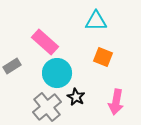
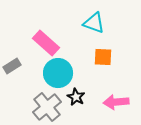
cyan triangle: moved 2 px left, 2 px down; rotated 20 degrees clockwise
pink rectangle: moved 1 px right, 1 px down
orange square: rotated 18 degrees counterclockwise
cyan circle: moved 1 px right
pink arrow: rotated 75 degrees clockwise
